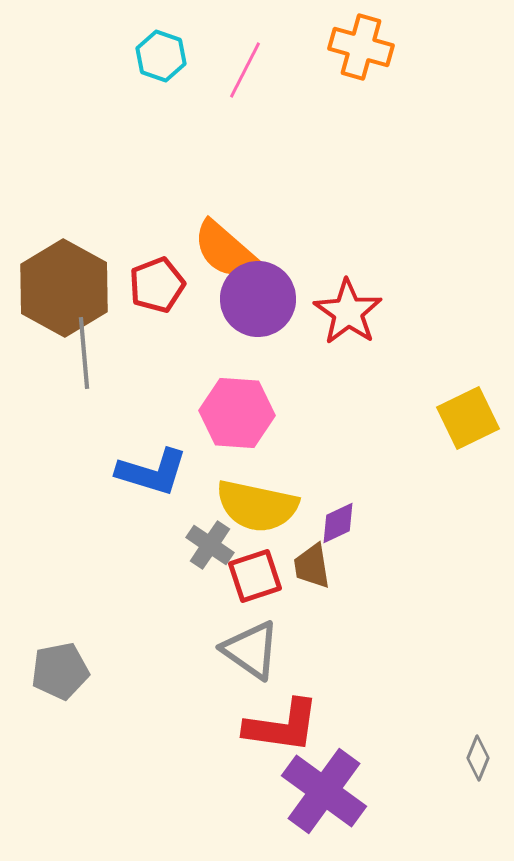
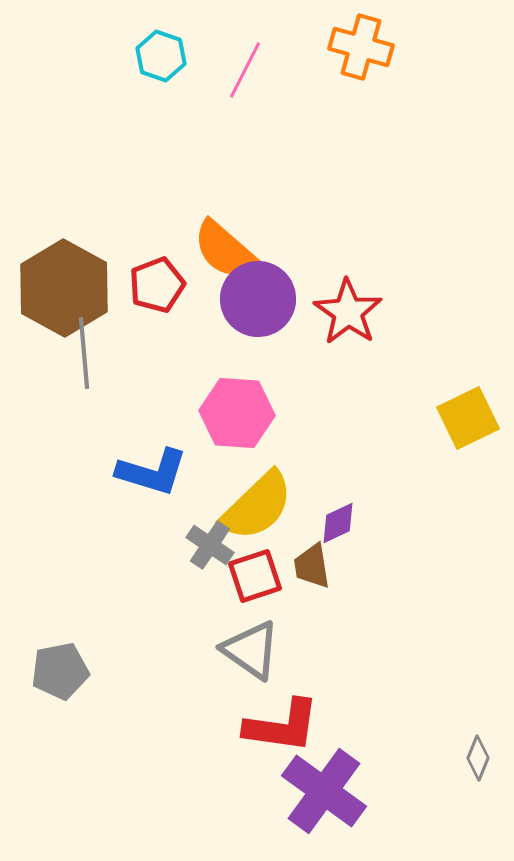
yellow semicircle: rotated 56 degrees counterclockwise
